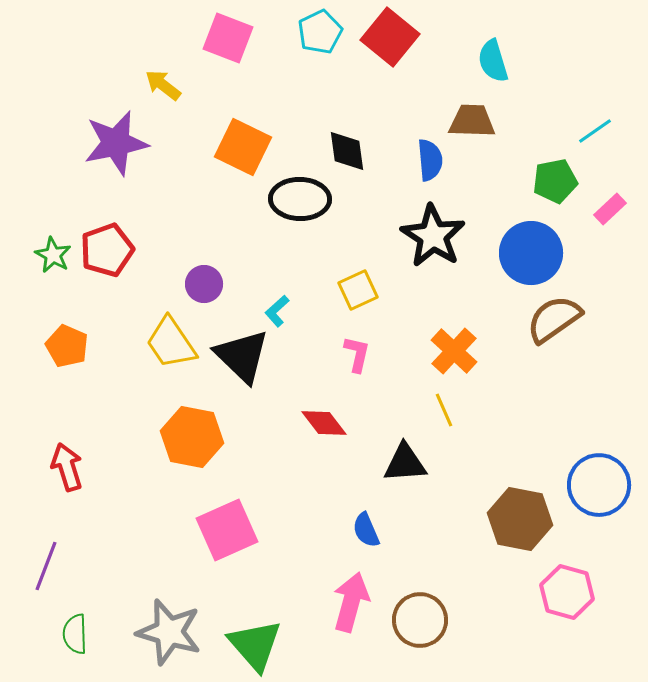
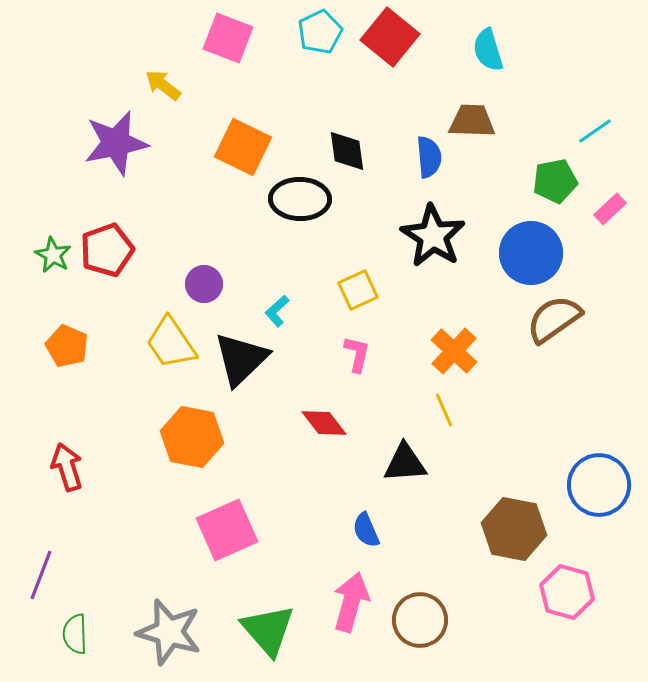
cyan semicircle at (493, 61): moved 5 px left, 11 px up
blue semicircle at (430, 160): moved 1 px left, 3 px up
black triangle at (242, 356): moved 1 px left, 3 px down; rotated 32 degrees clockwise
brown hexagon at (520, 519): moved 6 px left, 10 px down
purple line at (46, 566): moved 5 px left, 9 px down
green triangle at (255, 645): moved 13 px right, 15 px up
